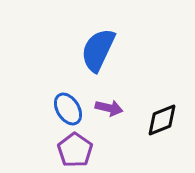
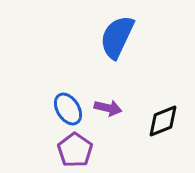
blue semicircle: moved 19 px right, 13 px up
purple arrow: moved 1 px left
black diamond: moved 1 px right, 1 px down
